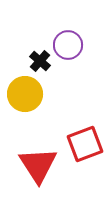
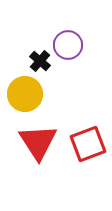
red square: moved 3 px right
red triangle: moved 23 px up
